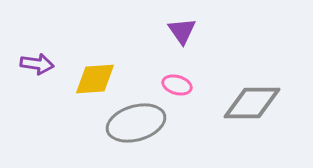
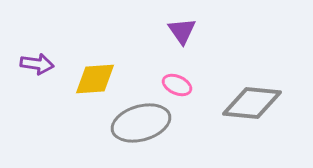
pink ellipse: rotated 8 degrees clockwise
gray diamond: rotated 6 degrees clockwise
gray ellipse: moved 5 px right
